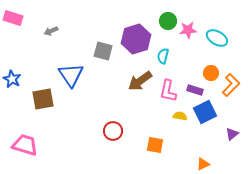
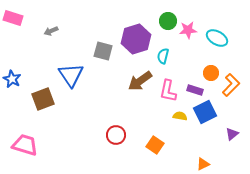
brown square: rotated 10 degrees counterclockwise
red circle: moved 3 px right, 4 px down
orange square: rotated 24 degrees clockwise
